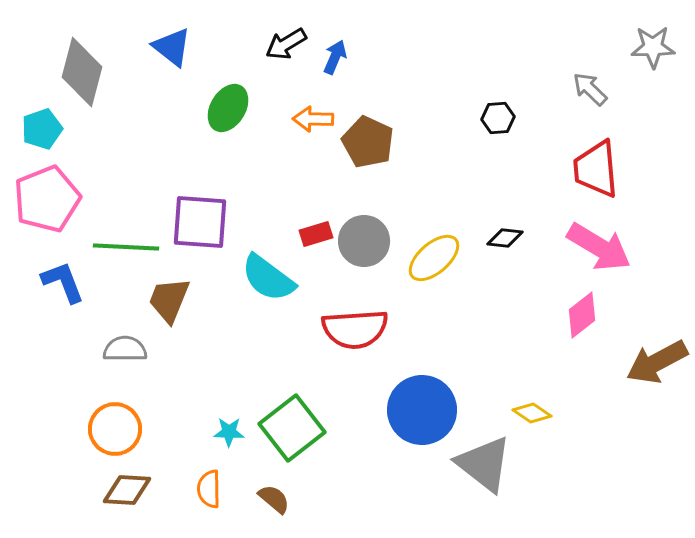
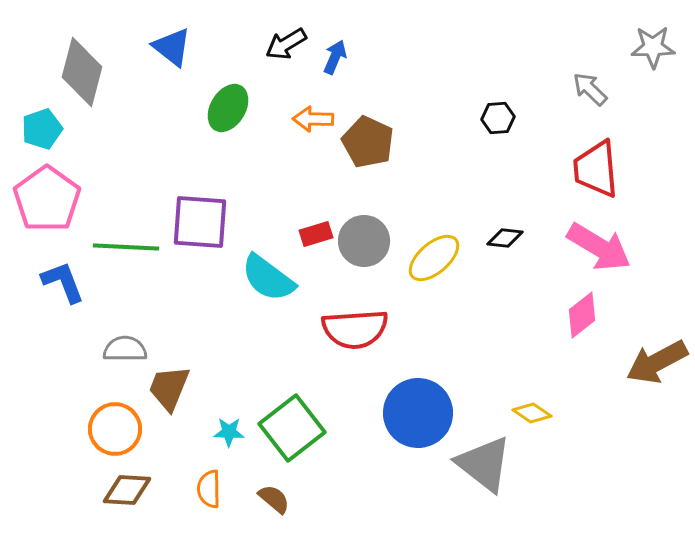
pink pentagon: rotated 14 degrees counterclockwise
brown trapezoid: moved 88 px down
blue circle: moved 4 px left, 3 px down
